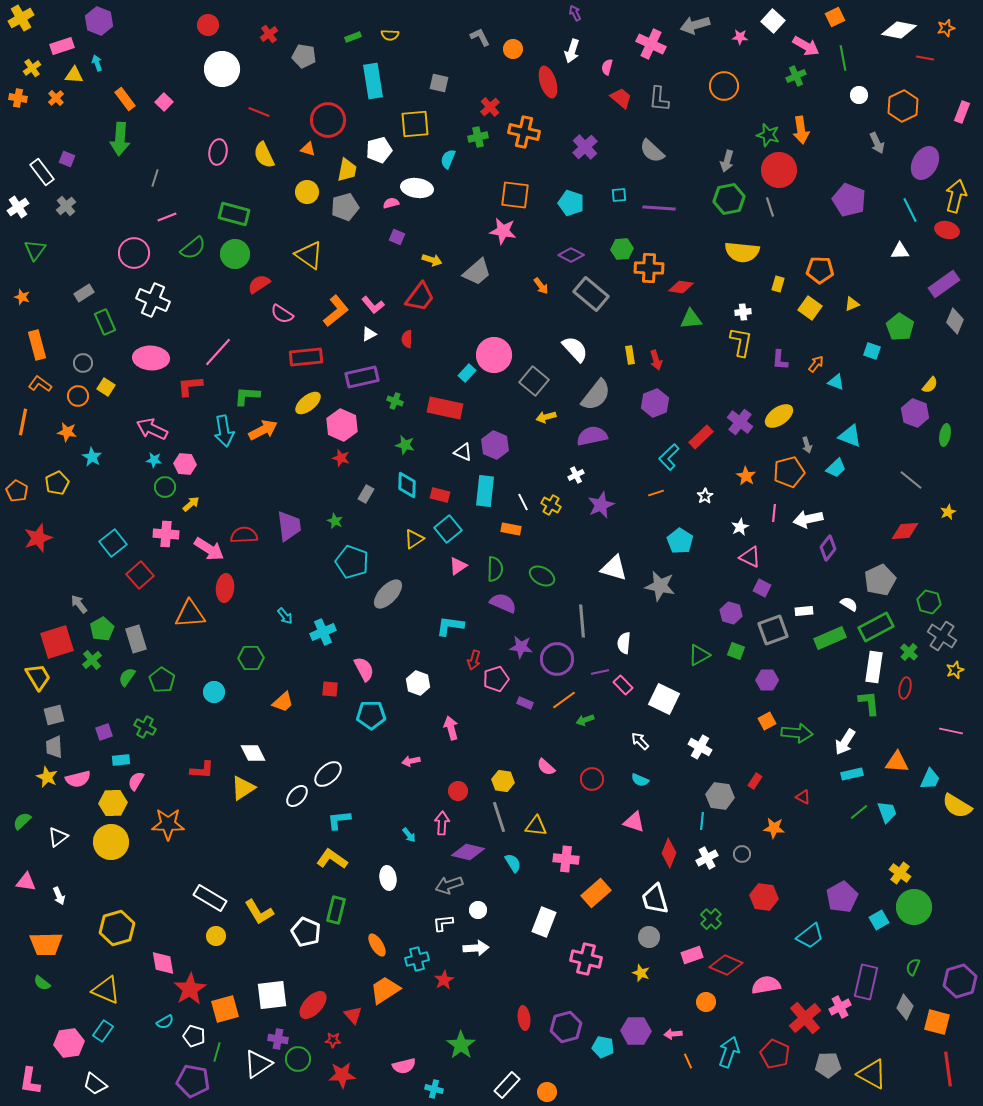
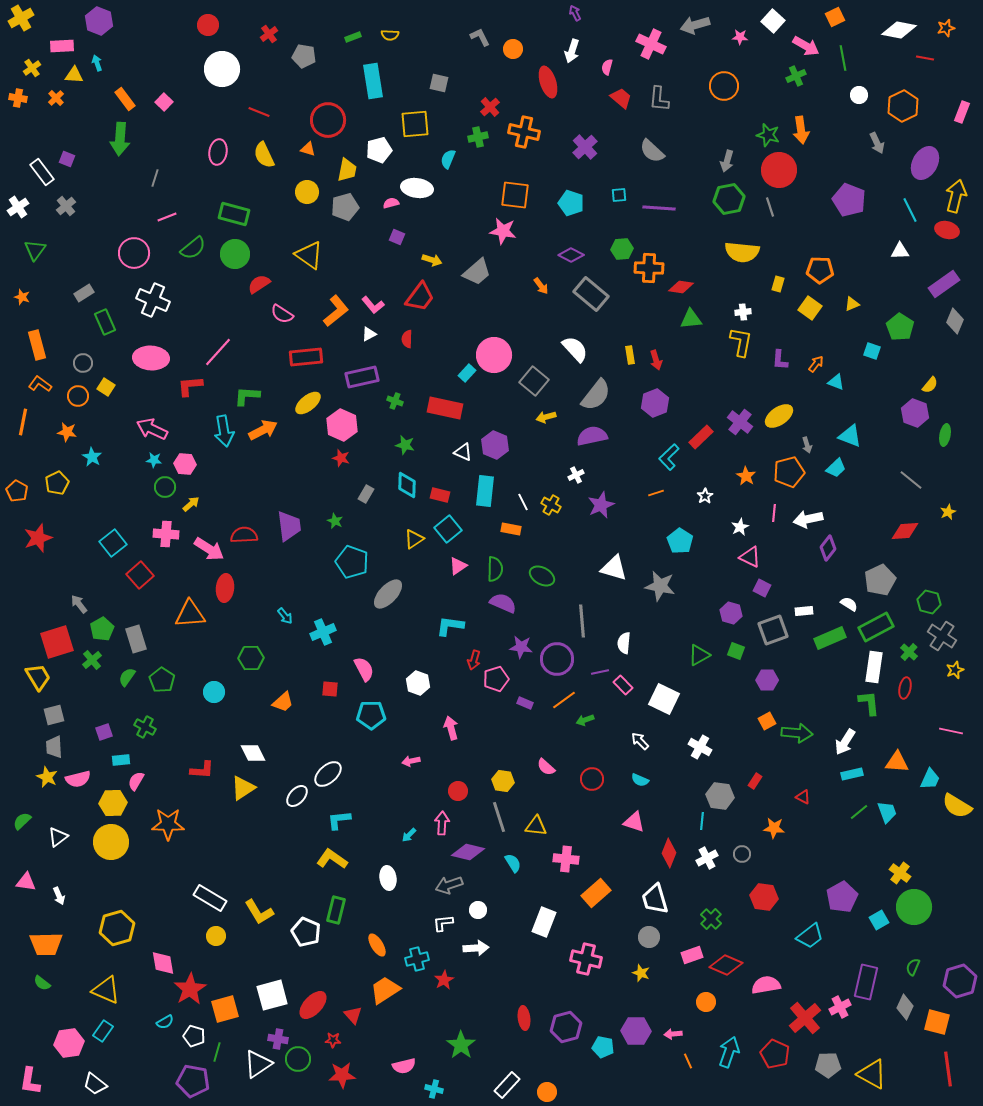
pink rectangle at (62, 46): rotated 15 degrees clockwise
cyan arrow at (409, 835): rotated 84 degrees clockwise
white square at (272, 995): rotated 8 degrees counterclockwise
